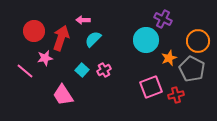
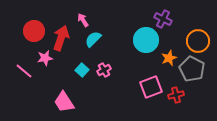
pink arrow: rotated 56 degrees clockwise
pink line: moved 1 px left
pink trapezoid: moved 1 px right, 7 px down
